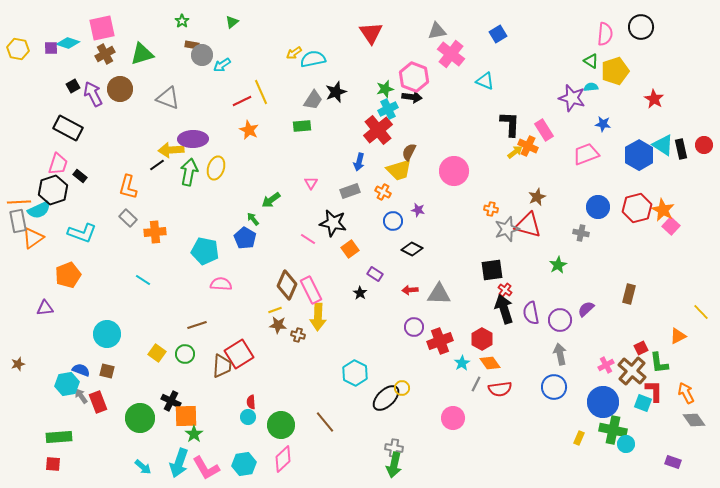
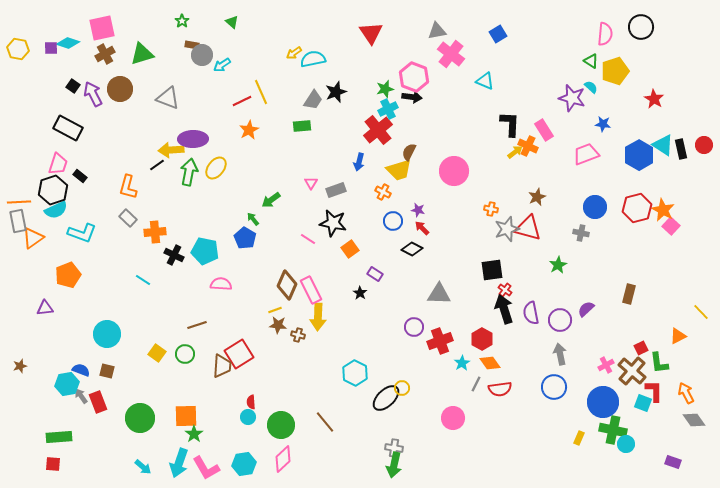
green triangle at (232, 22): rotated 40 degrees counterclockwise
black square at (73, 86): rotated 24 degrees counterclockwise
cyan semicircle at (591, 87): rotated 48 degrees clockwise
orange star at (249, 130): rotated 18 degrees clockwise
yellow ellipse at (216, 168): rotated 20 degrees clockwise
gray rectangle at (350, 191): moved 14 px left, 1 px up
blue circle at (598, 207): moved 3 px left
cyan semicircle at (39, 210): moved 17 px right
red triangle at (528, 225): moved 3 px down
red arrow at (410, 290): moved 12 px right, 62 px up; rotated 49 degrees clockwise
brown star at (18, 364): moved 2 px right, 2 px down
black cross at (171, 401): moved 3 px right, 146 px up
